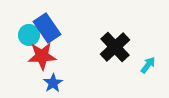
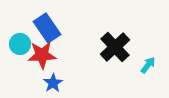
cyan circle: moved 9 px left, 9 px down
red star: moved 1 px up
